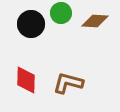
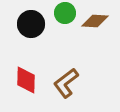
green circle: moved 4 px right
brown L-shape: moved 2 px left; rotated 52 degrees counterclockwise
